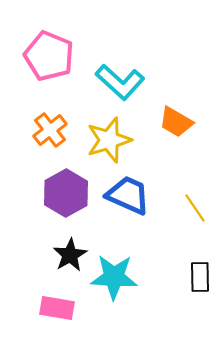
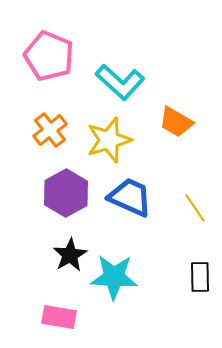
blue trapezoid: moved 2 px right, 2 px down
pink rectangle: moved 2 px right, 9 px down
